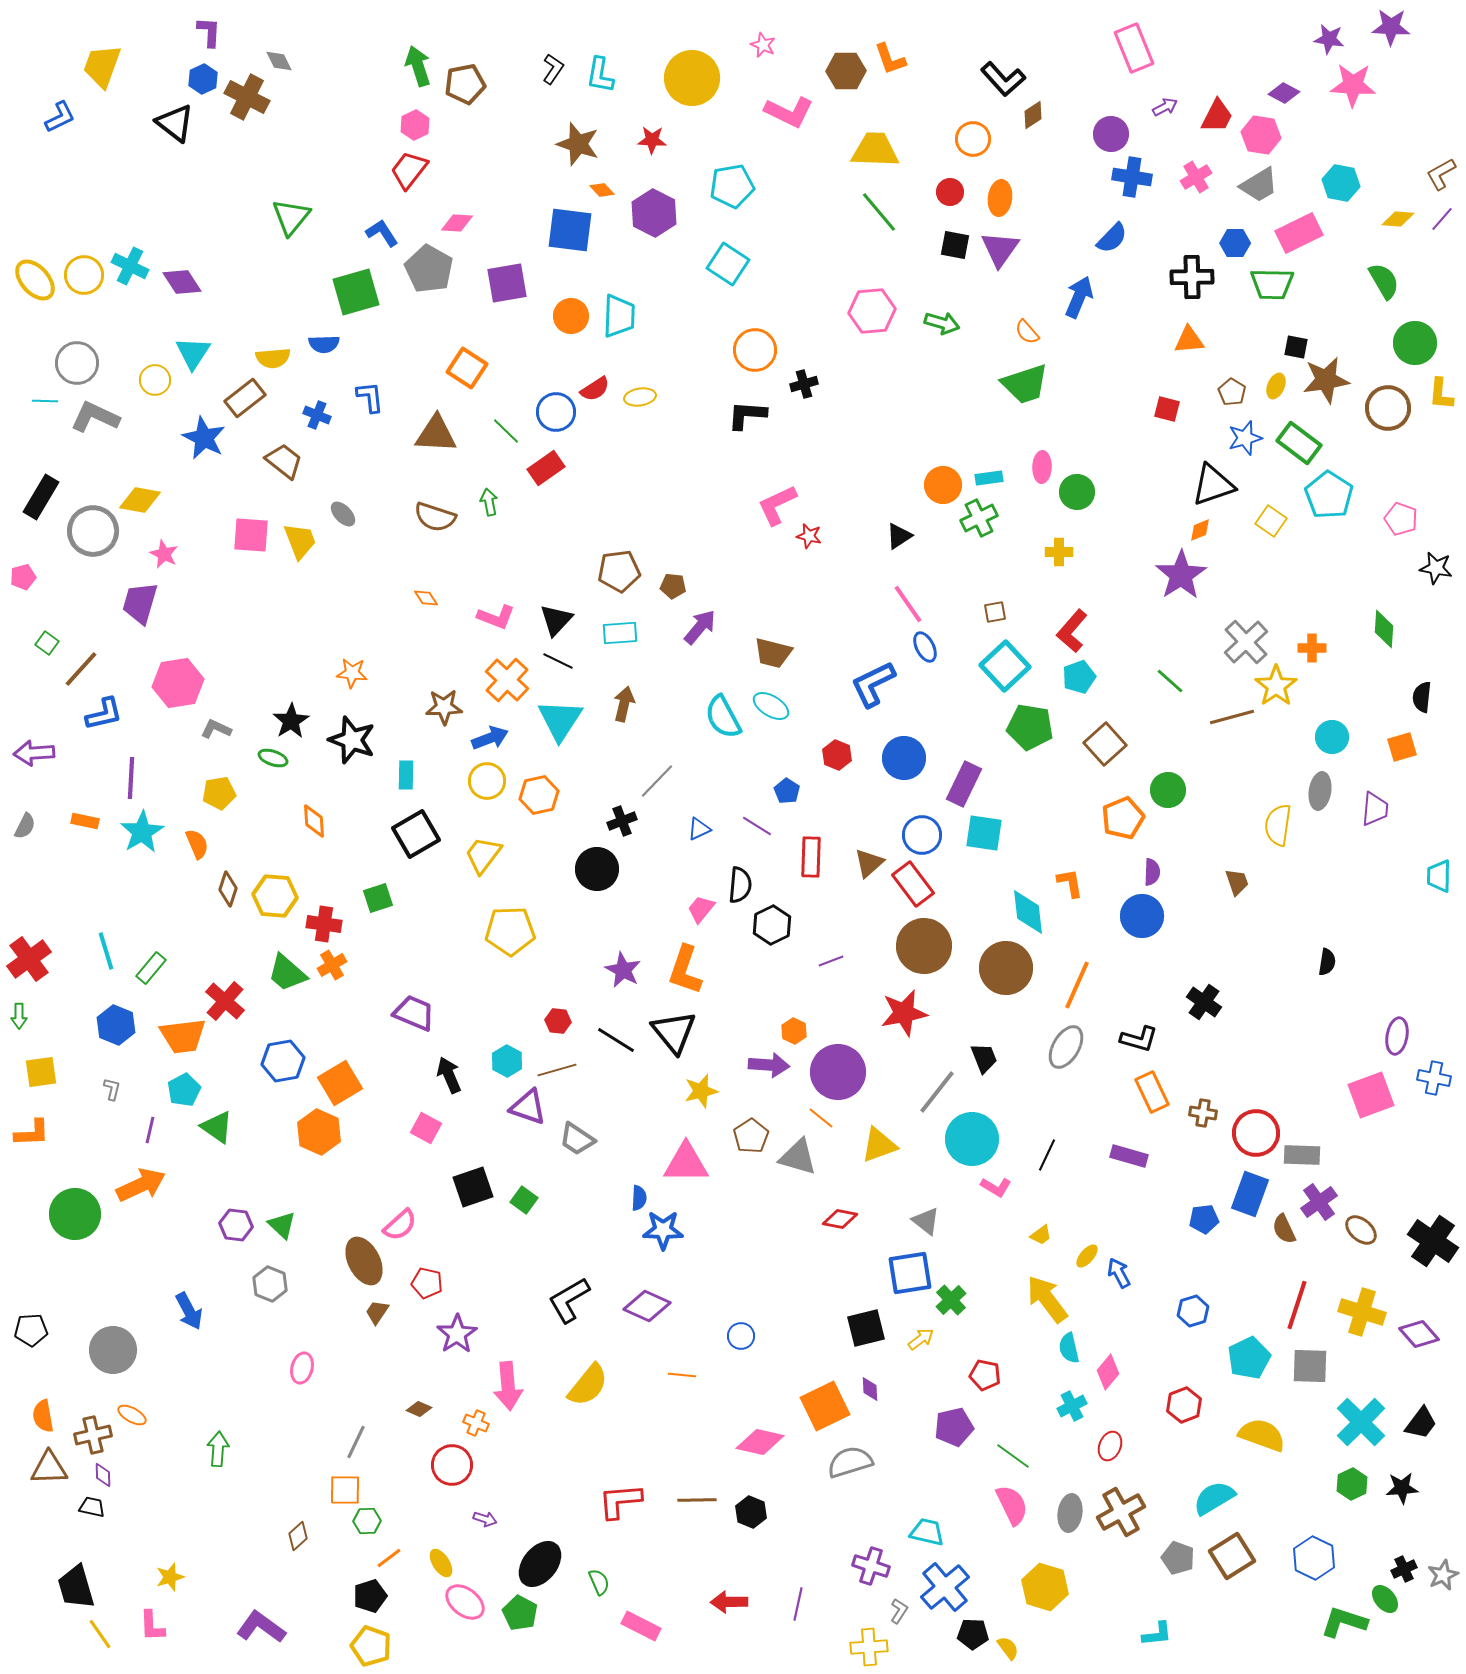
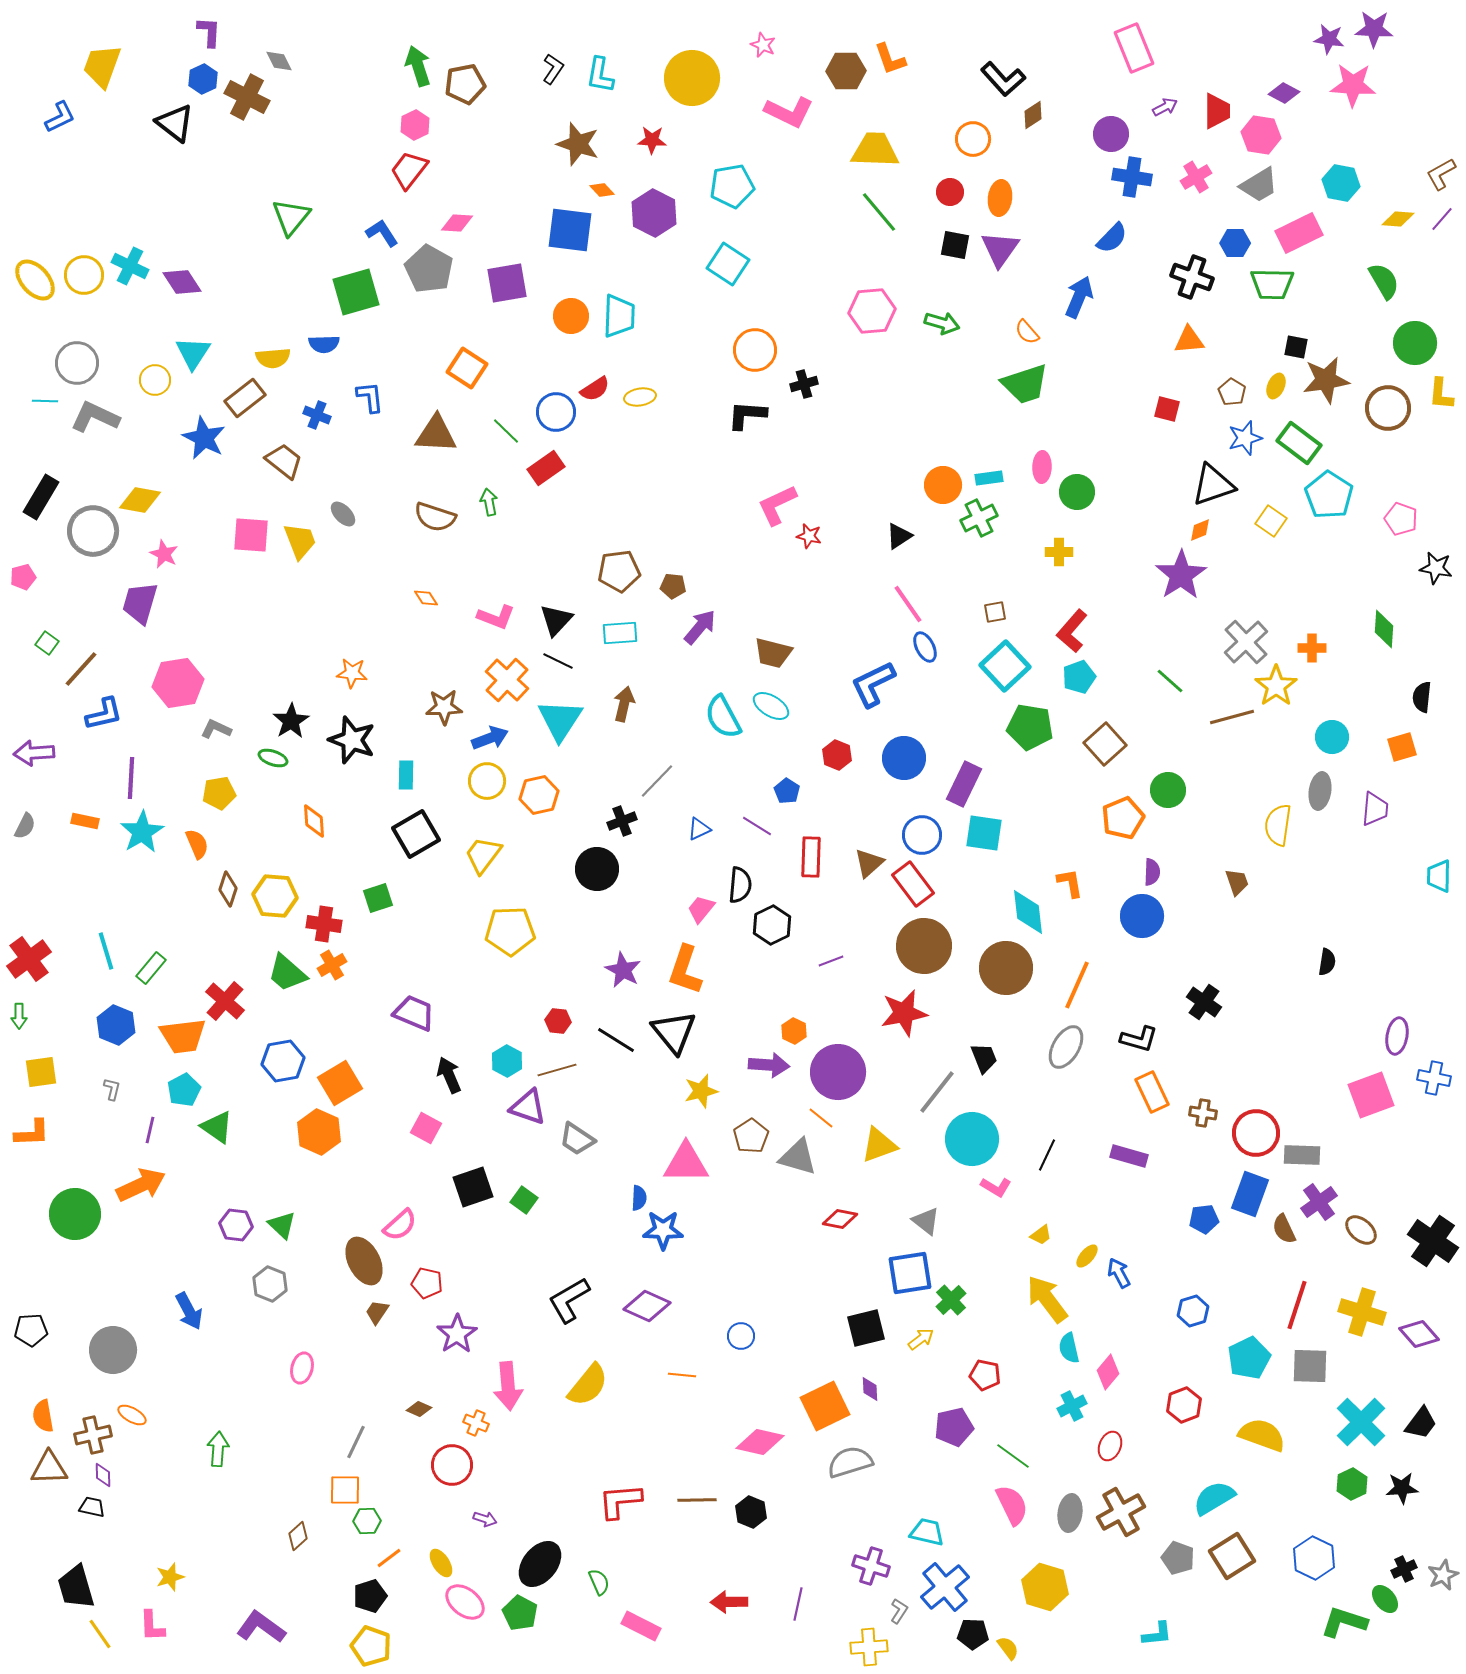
purple star at (1391, 27): moved 17 px left, 2 px down
red trapezoid at (1217, 116): moved 5 px up; rotated 27 degrees counterclockwise
black cross at (1192, 277): rotated 21 degrees clockwise
